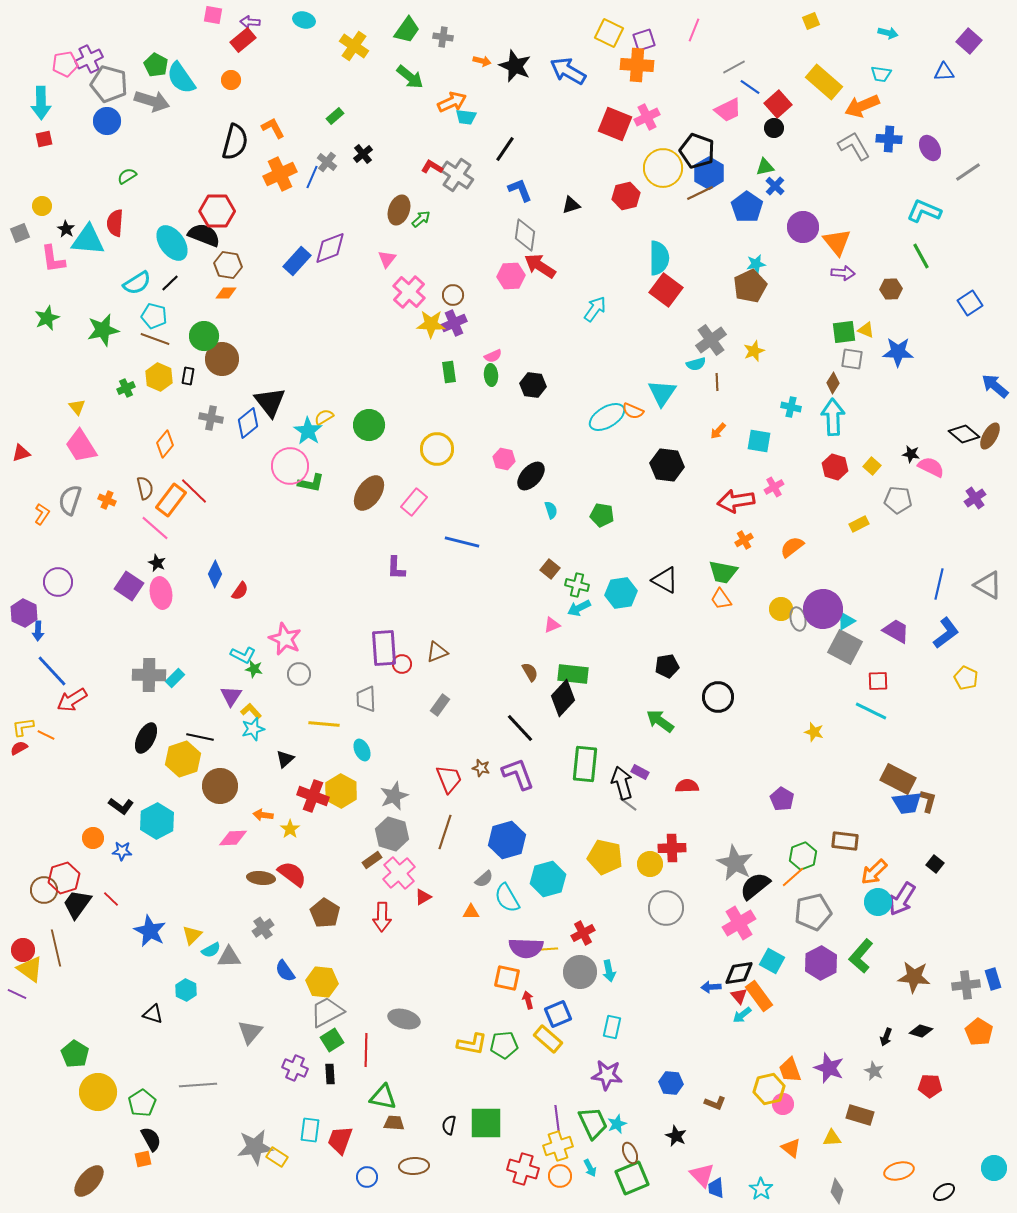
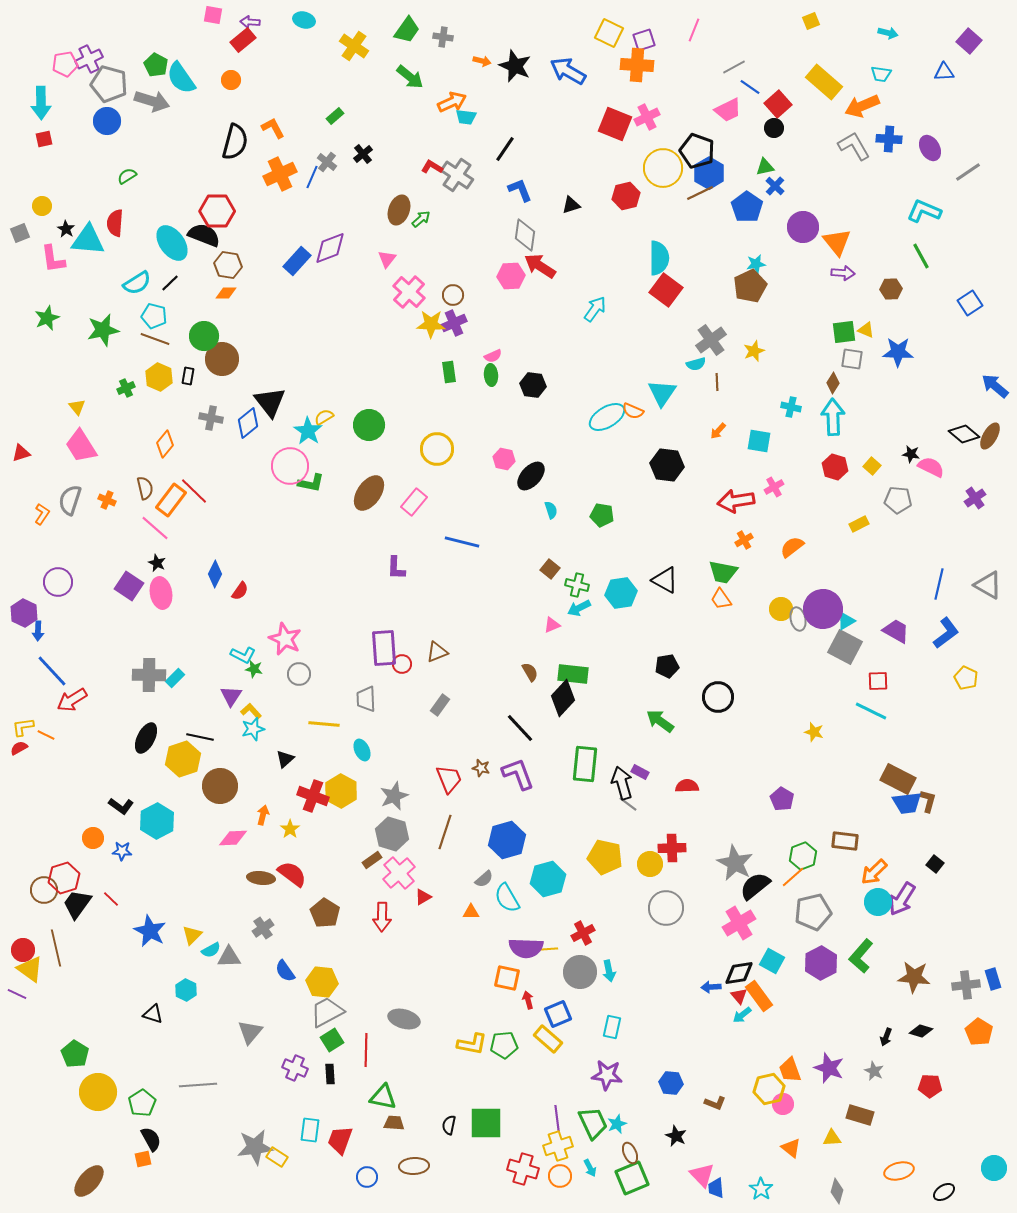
orange arrow at (263, 815): rotated 96 degrees clockwise
